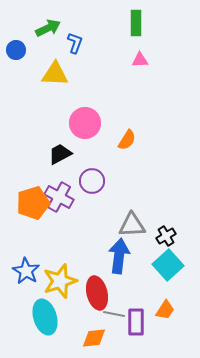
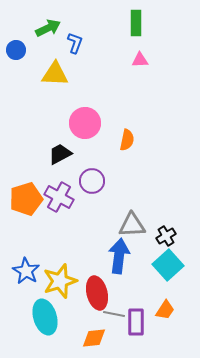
orange semicircle: rotated 20 degrees counterclockwise
orange pentagon: moved 7 px left, 4 px up
